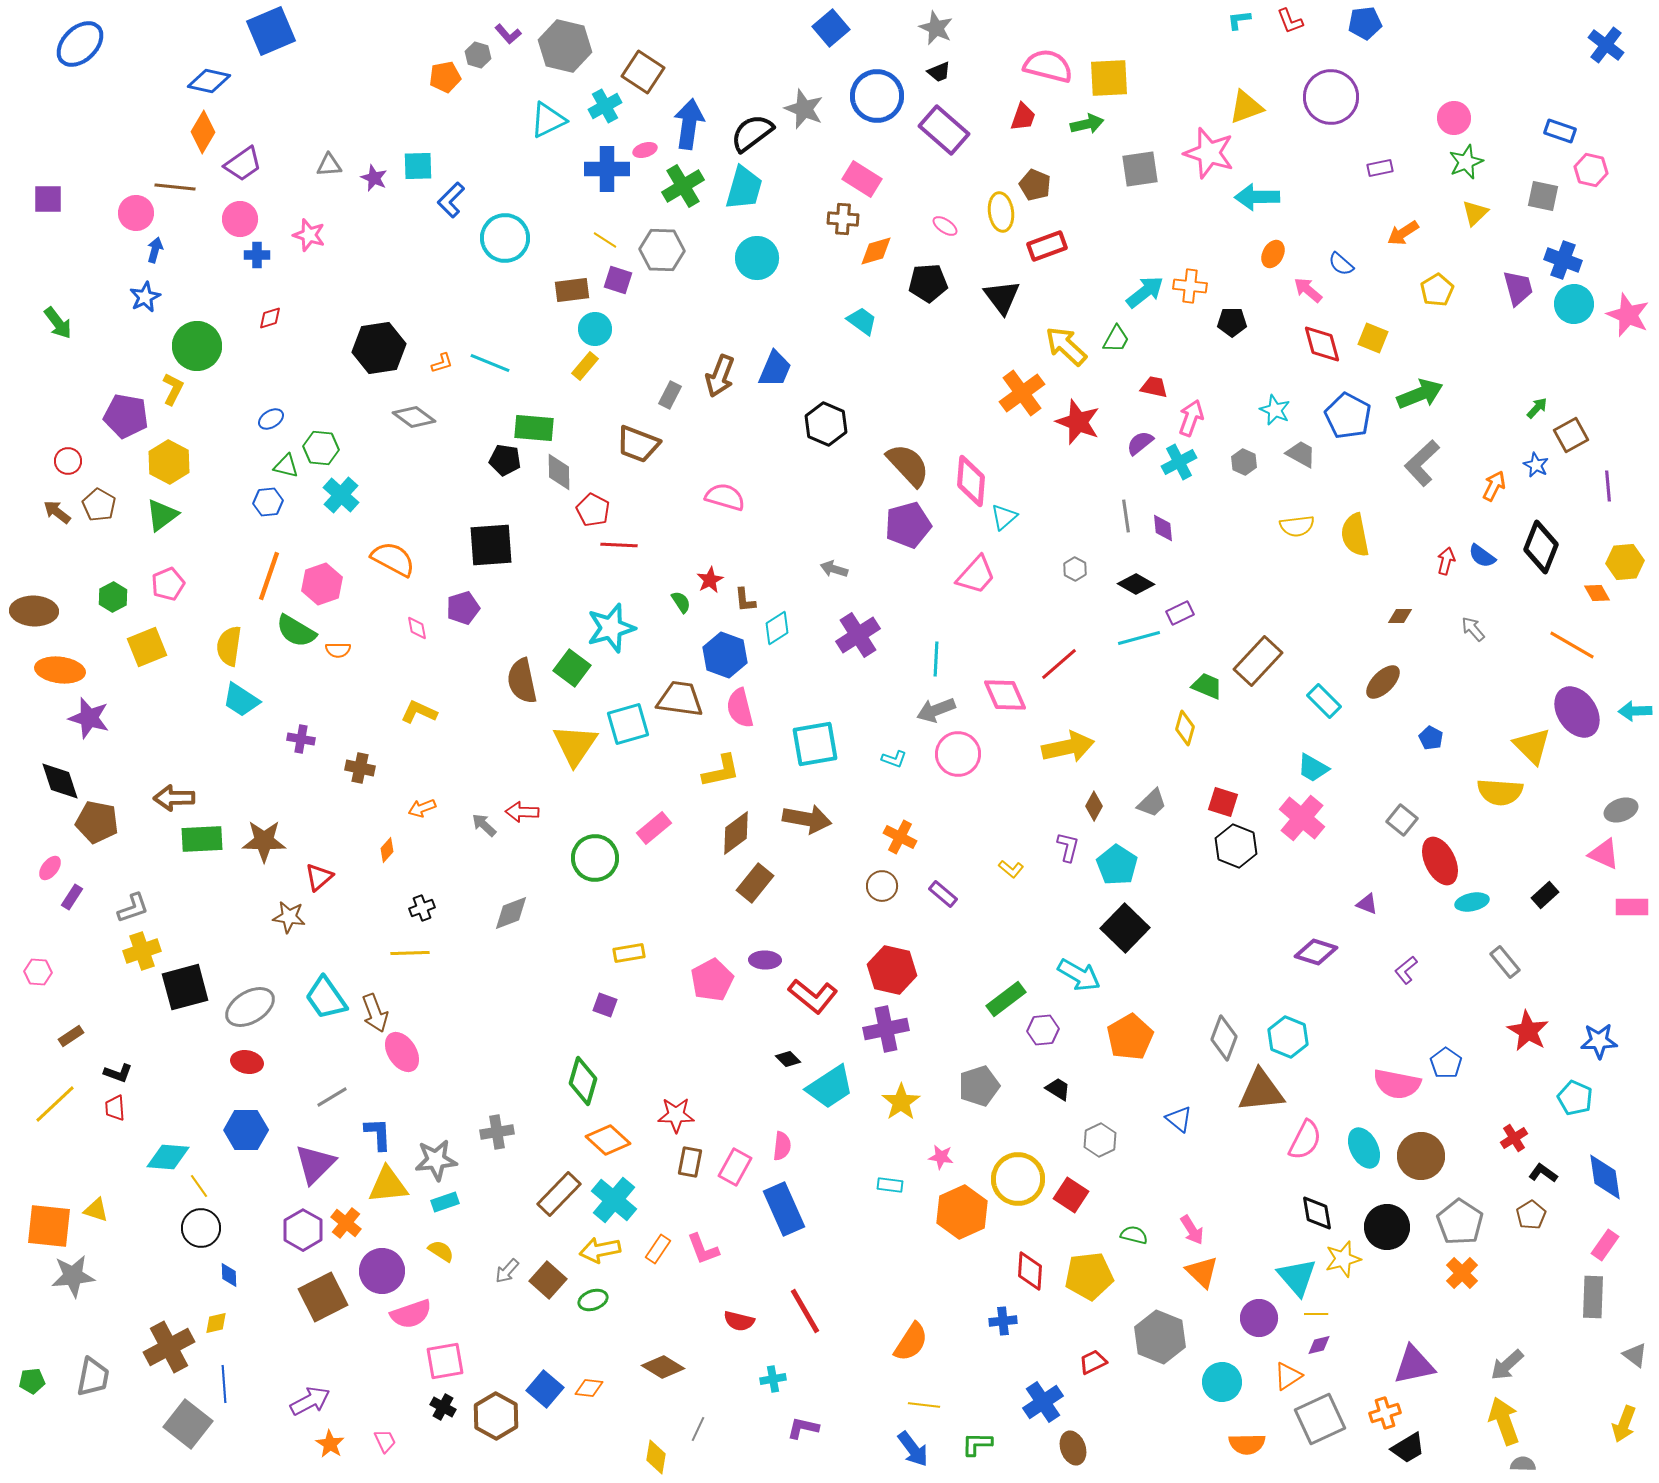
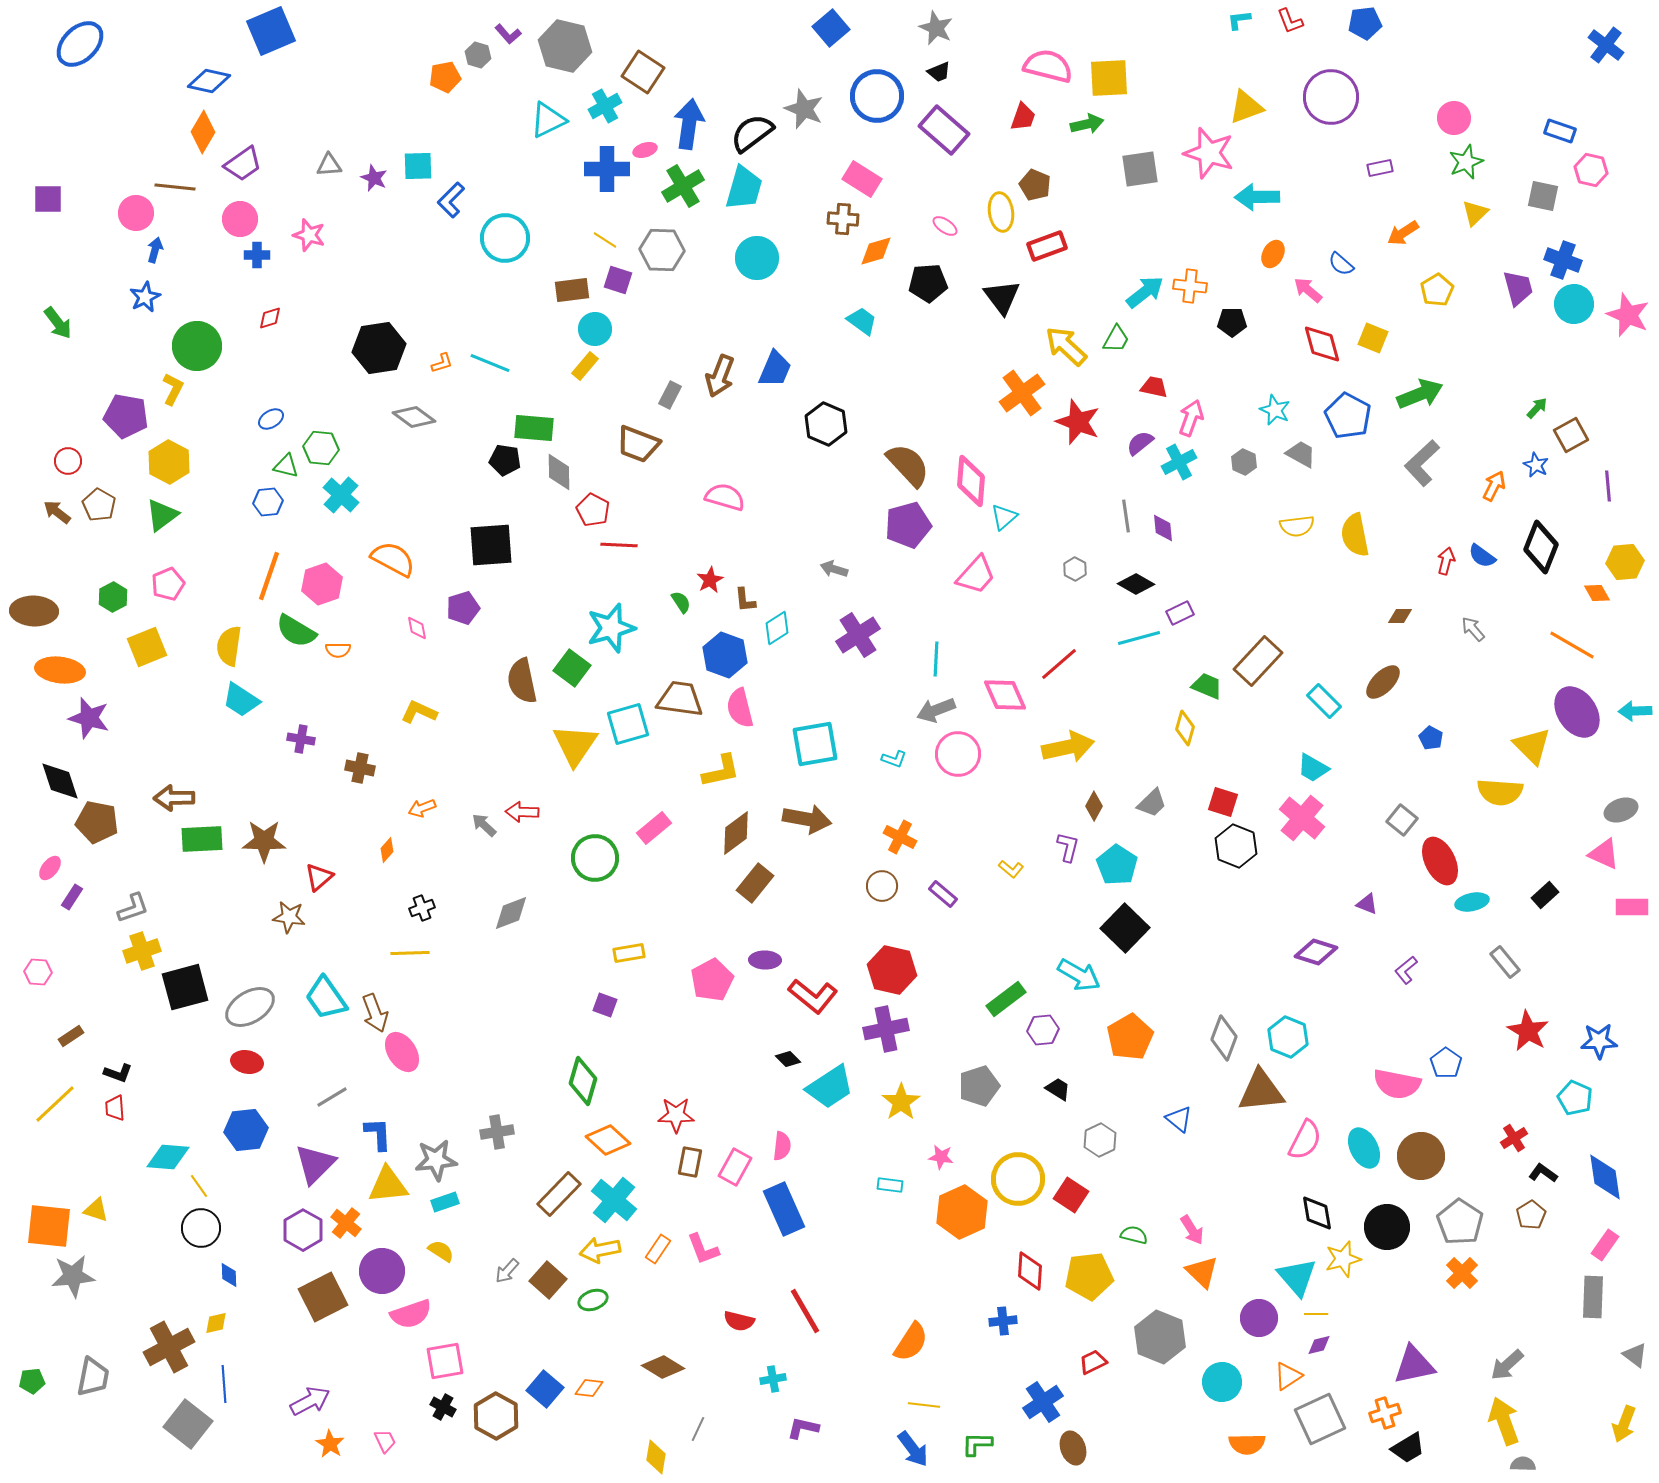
blue hexagon at (246, 1130): rotated 6 degrees counterclockwise
